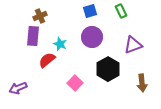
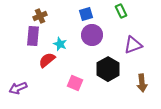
blue square: moved 4 px left, 3 px down
purple circle: moved 2 px up
pink square: rotated 21 degrees counterclockwise
